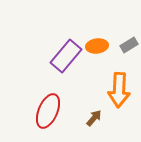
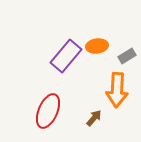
gray rectangle: moved 2 px left, 11 px down
orange arrow: moved 2 px left
